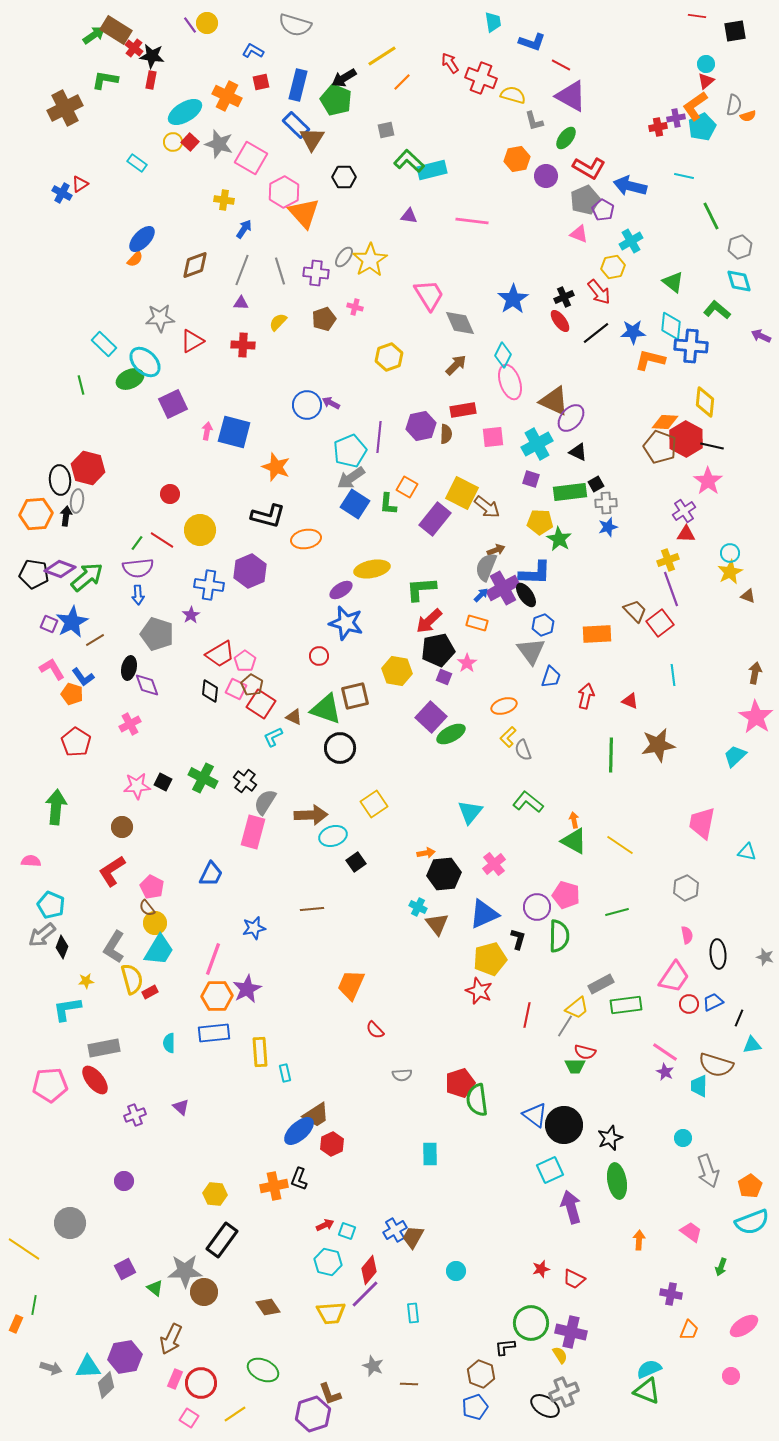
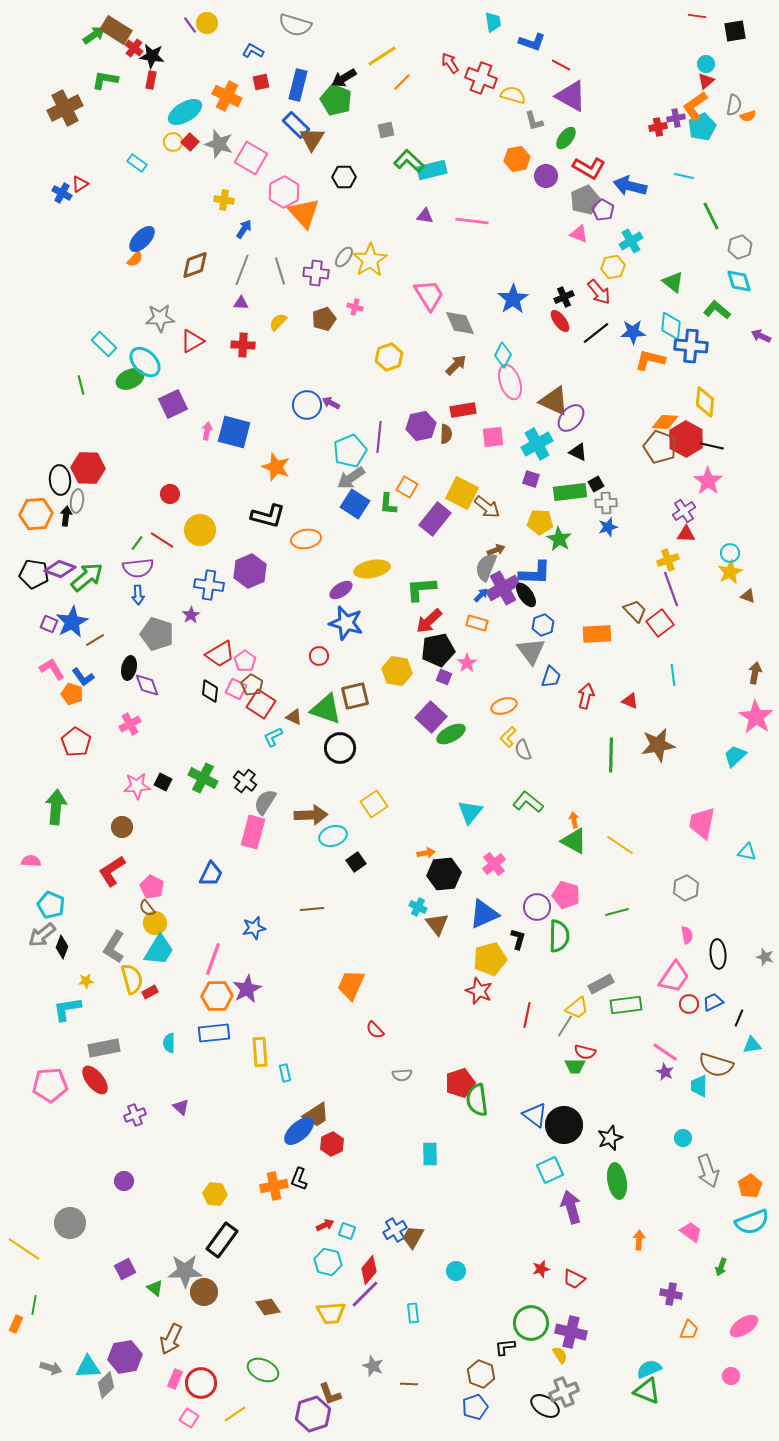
purple triangle at (409, 216): moved 16 px right
red hexagon at (88, 468): rotated 12 degrees counterclockwise
